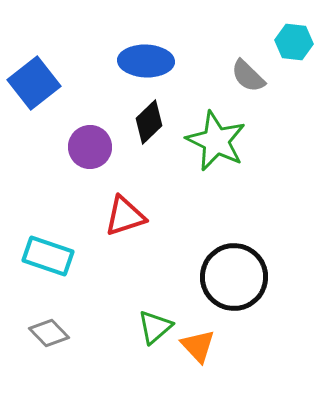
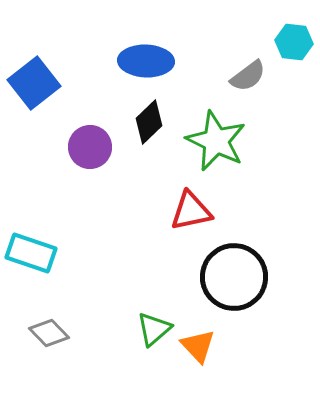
gray semicircle: rotated 81 degrees counterclockwise
red triangle: moved 66 px right, 5 px up; rotated 6 degrees clockwise
cyan rectangle: moved 17 px left, 3 px up
green triangle: moved 1 px left, 2 px down
